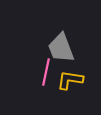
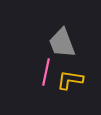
gray trapezoid: moved 1 px right, 5 px up
